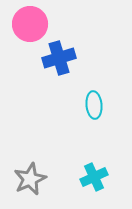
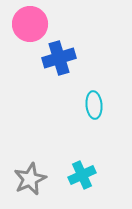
cyan cross: moved 12 px left, 2 px up
